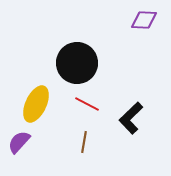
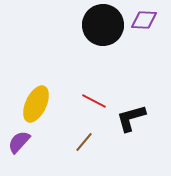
black circle: moved 26 px right, 38 px up
red line: moved 7 px right, 3 px up
black L-shape: rotated 28 degrees clockwise
brown line: rotated 30 degrees clockwise
